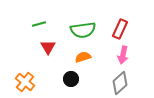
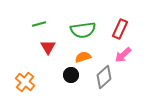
pink arrow: rotated 36 degrees clockwise
black circle: moved 4 px up
gray diamond: moved 16 px left, 6 px up
